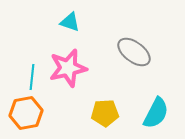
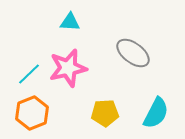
cyan triangle: rotated 15 degrees counterclockwise
gray ellipse: moved 1 px left, 1 px down
cyan line: moved 3 px left, 3 px up; rotated 40 degrees clockwise
orange hexagon: moved 6 px right; rotated 12 degrees counterclockwise
